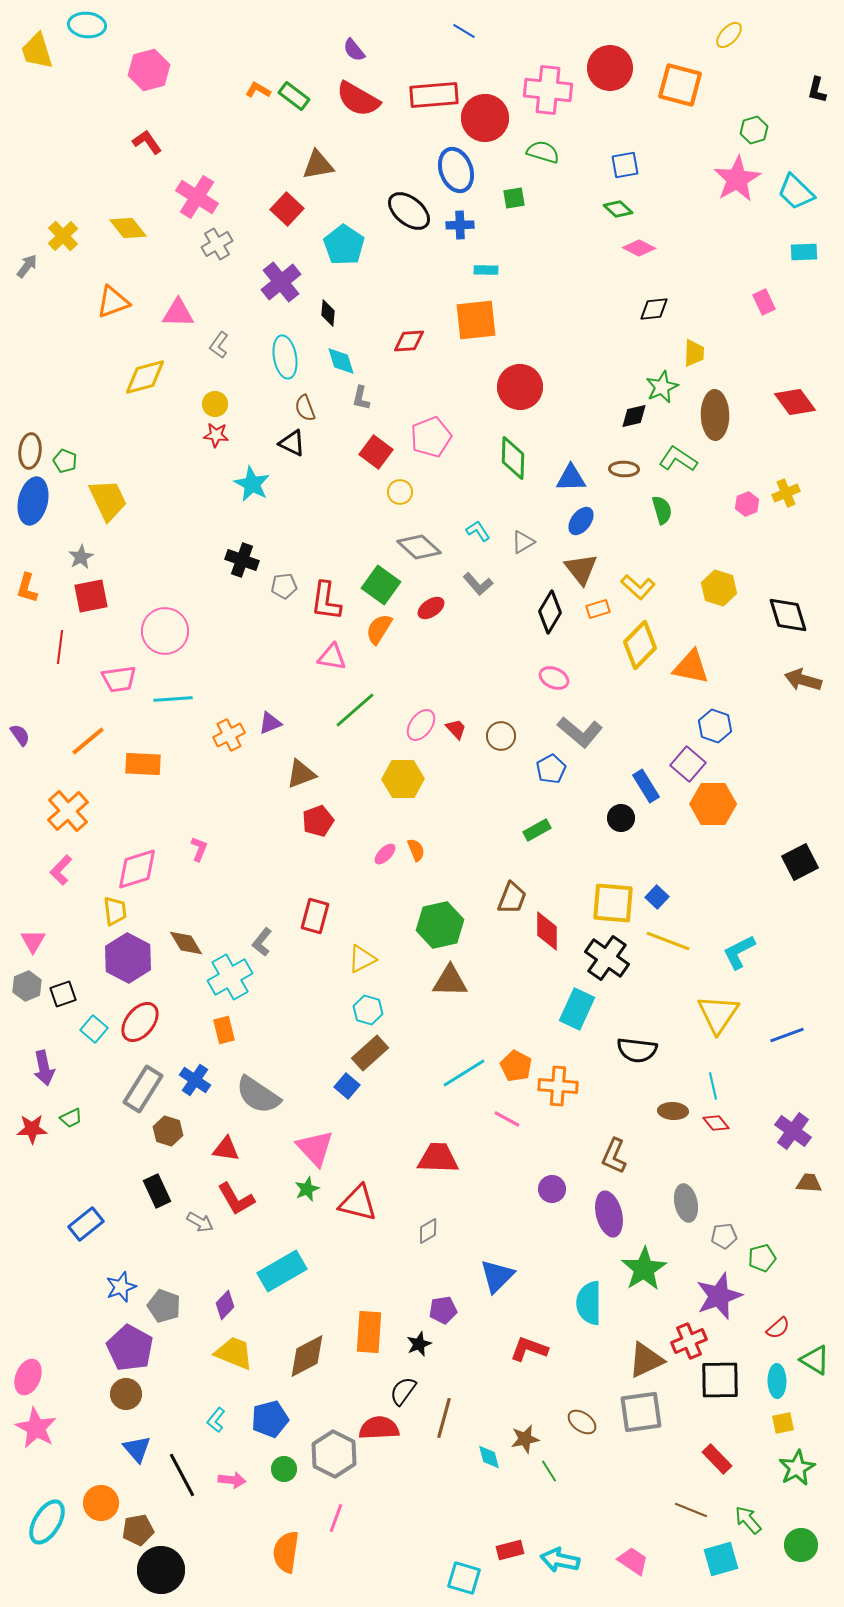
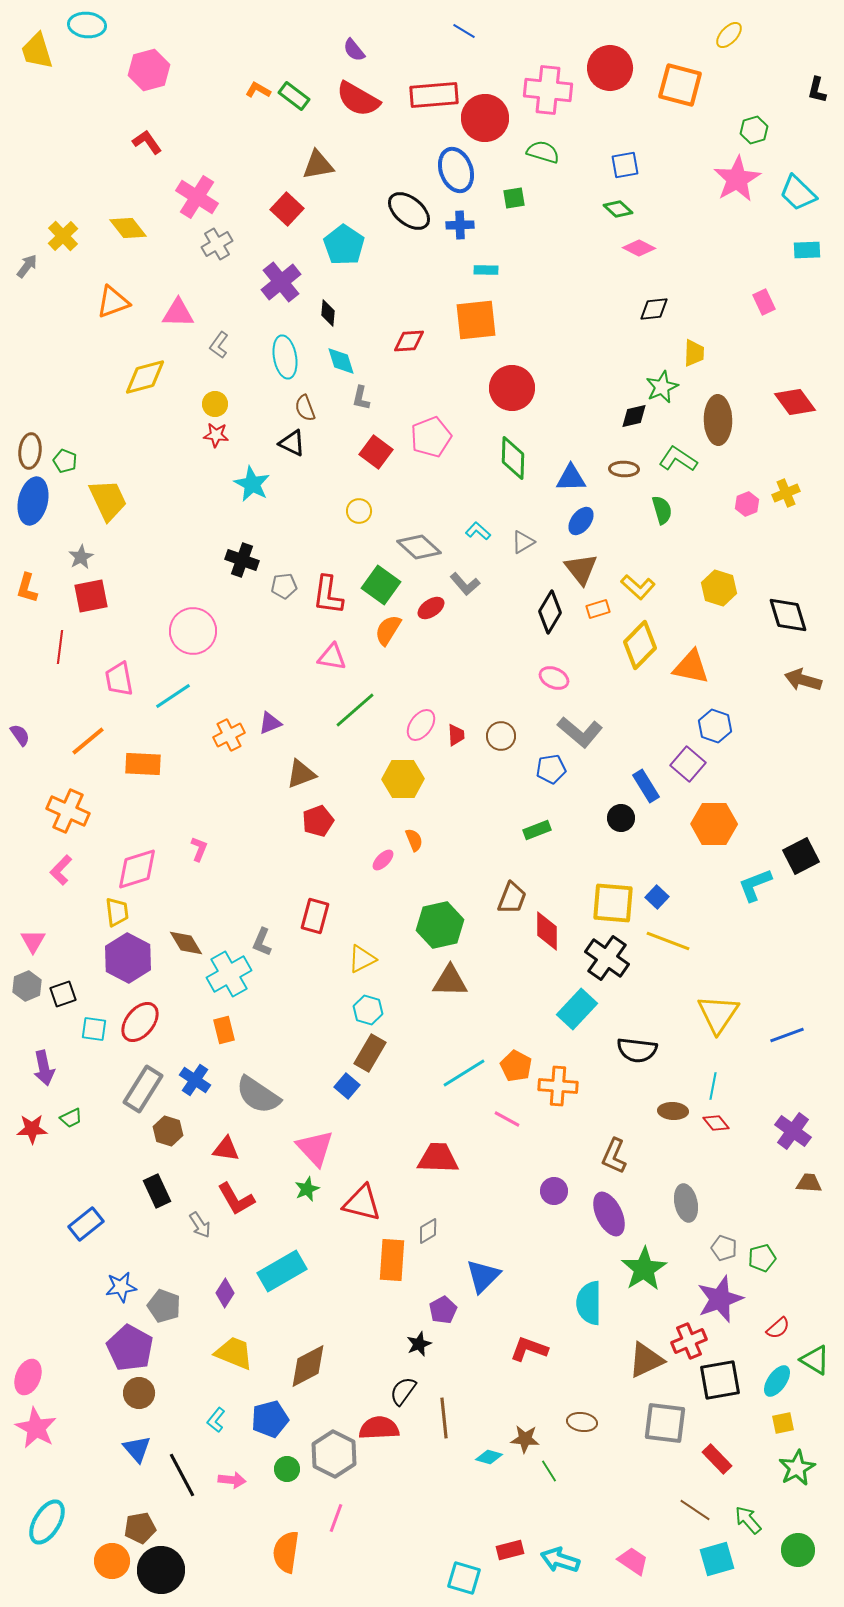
cyan trapezoid at (796, 192): moved 2 px right, 1 px down
cyan rectangle at (804, 252): moved 3 px right, 2 px up
red circle at (520, 387): moved 8 px left, 1 px down
brown ellipse at (715, 415): moved 3 px right, 5 px down
yellow circle at (400, 492): moved 41 px left, 19 px down
cyan L-shape at (478, 531): rotated 15 degrees counterclockwise
gray L-shape at (478, 584): moved 13 px left
red L-shape at (326, 601): moved 2 px right, 6 px up
orange semicircle at (379, 629): moved 9 px right, 1 px down
pink circle at (165, 631): moved 28 px right
pink trapezoid at (119, 679): rotated 87 degrees clockwise
cyan line at (173, 699): moved 3 px up; rotated 30 degrees counterclockwise
red trapezoid at (456, 729): moved 6 px down; rotated 40 degrees clockwise
blue pentagon at (551, 769): rotated 20 degrees clockwise
orange hexagon at (713, 804): moved 1 px right, 20 px down
orange cross at (68, 811): rotated 24 degrees counterclockwise
green rectangle at (537, 830): rotated 8 degrees clockwise
orange semicircle at (416, 850): moved 2 px left, 10 px up
pink ellipse at (385, 854): moved 2 px left, 6 px down
black square at (800, 862): moved 1 px right, 6 px up
yellow trapezoid at (115, 911): moved 2 px right, 1 px down
gray L-shape at (262, 942): rotated 16 degrees counterclockwise
cyan L-shape at (739, 952): moved 16 px right, 67 px up; rotated 6 degrees clockwise
cyan cross at (230, 977): moved 1 px left, 3 px up
cyan rectangle at (577, 1009): rotated 18 degrees clockwise
cyan square at (94, 1029): rotated 32 degrees counterclockwise
brown rectangle at (370, 1053): rotated 18 degrees counterclockwise
cyan line at (713, 1086): rotated 24 degrees clockwise
purple circle at (552, 1189): moved 2 px right, 2 px down
red triangle at (358, 1203): moved 4 px right
purple ellipse at (609, 1214): rotated 12 degrees counterclockwise
gray arrow at (200, 1222): moved 3 px down; rotated 28 degrees clockwise
gray pentagon at (724, 1236): moved 12 px down; rotated 25 degrees clockwise
blue triangle at (497, 1276): moved 14 px left
blue star at (121, 1287): rotated 12 degrees clockwise
purple star at (719, 1296): moved 1 px right, 3 px down
purple diamond at (225, 1305): moved 12 px up; rotated 12 degrees counterclockwise
purple pentagon at (443, 1310): rotated 20 degrees counterclockwise
orange rectangle at (369, 1332): moved 23 px right, 72 px up
brown diamond at (307, 1356): moved 1 px right, 10 px down
black square at (720, 1380): rotated 9 degrees counterclockwise
cyan ellipse at (777, 1381): rotated 36 degrees clockwise
brown circle at (126, 1394): moved 13 px right, 1 px up
gray square at (641, 1412): moved 24 px right, 11 px down; rotated 15 degrees clockwise
brown line at (444, 1418): rotated 21 degrees counterclockwise
brown ellipse at (582, 1422): rotated 28 degrees counterclockwise
brown star at (525, 1439): rotated 16 degrees clockwise
cyan diamond at (489, 1457): rotated 60 degrees counterclockwise
green circle at (284, 1469): moved 3 px right
orange circle at (101, 1503): moved 11 px right, 58 px down
brown line at (691, 1510): moved 4 px right; rotated 12 degrees clockwise
brown pentagon at (138, 1530): moved 2 px right, 2 px up
green circle at (801, 1545): moved 3 px left, 5 px down
cyan square at (721, 1559): moved 4 px left
cyan arrow at (560, 1560): rotated 6 degrees clockwise
